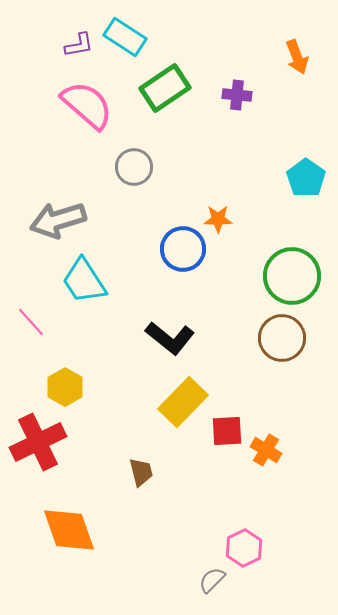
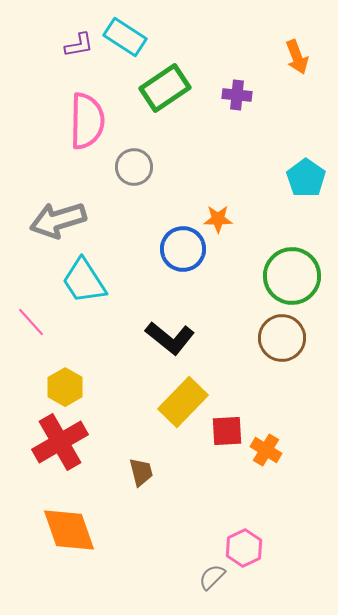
pink semicircle: moved 16 px down; rotated 50 degrees clockwise
red cross: moved 22 px right; rotated 4 degrees counterclockwise
gray semicircle: moved 3 px up
